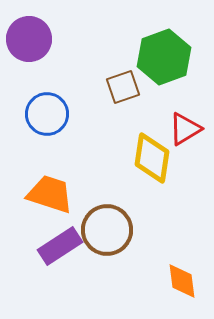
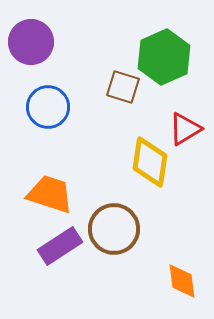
purple circle: moved 2 px right, 3 px down
green hexagon: rotated 4 degrees counterclockwise
brown square: rotated 36 degrees clockwise
blue circle: moved 1 px right, 7 px up
yellow diamond: moved 2 px left, 4 px down
brown circle: moved 7 px right, 1 px up
